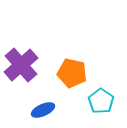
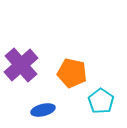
blue ellipse: rotated 10 degrees clockwise
